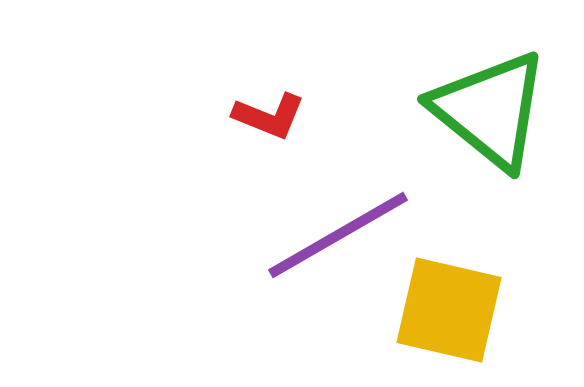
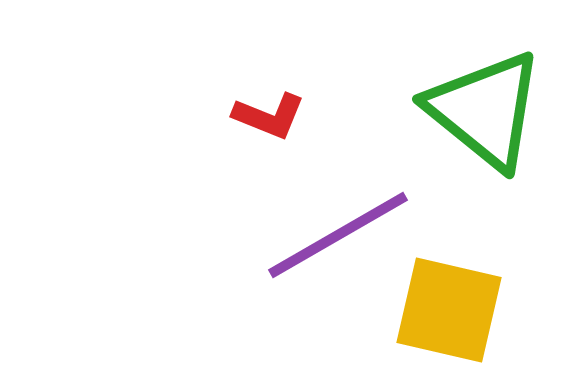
green triangle: moved 5 px left
